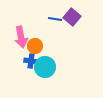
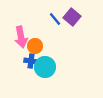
blue line: rotated 40 degrees clockwise
